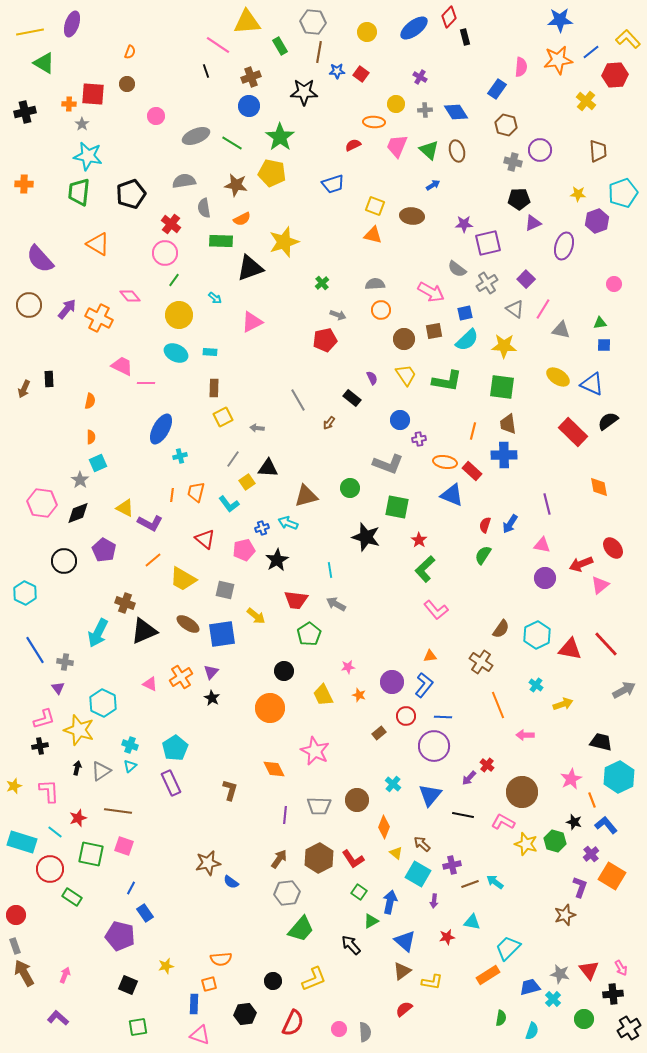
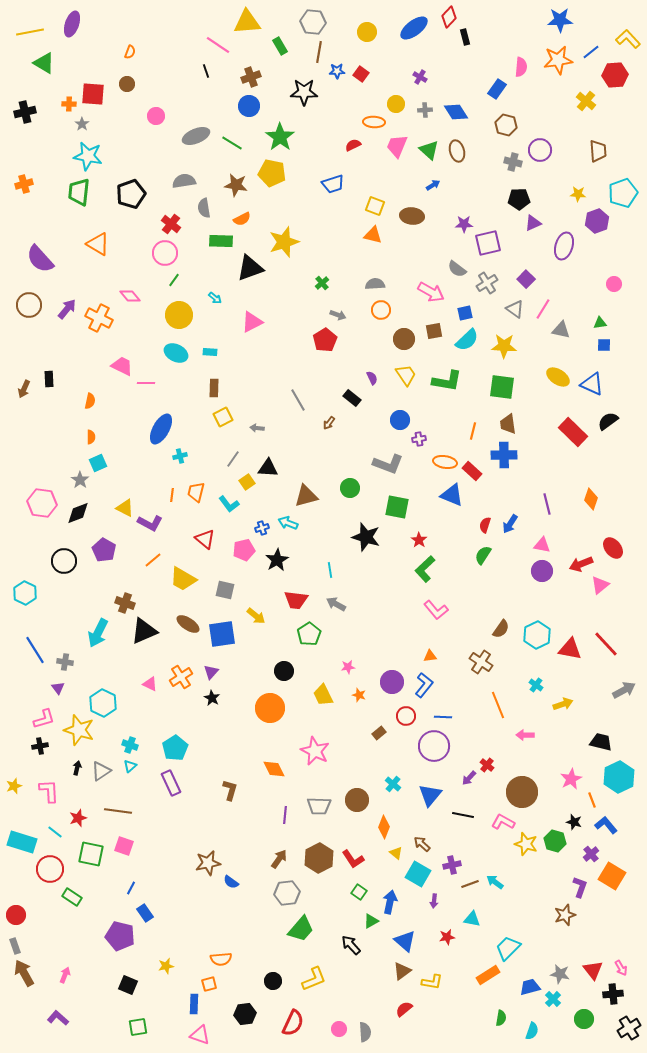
orange cross at (24, 184): rotated 18 degrees counterclockwise
red pentagon at (325, 340): rotated 20 degrees counterclockwise
orange diamond at (599, 487): moved 8 px left, 12 px down; rotated 30 degrees clockwise
purple circle at (545, 578): moved 3 px left, 7 px up
cyan triangle at (472, 922): moved 3 px up
red triangle at (589, 970): moved 4 px right
